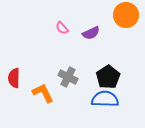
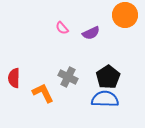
orange circle: moved 1 px left
